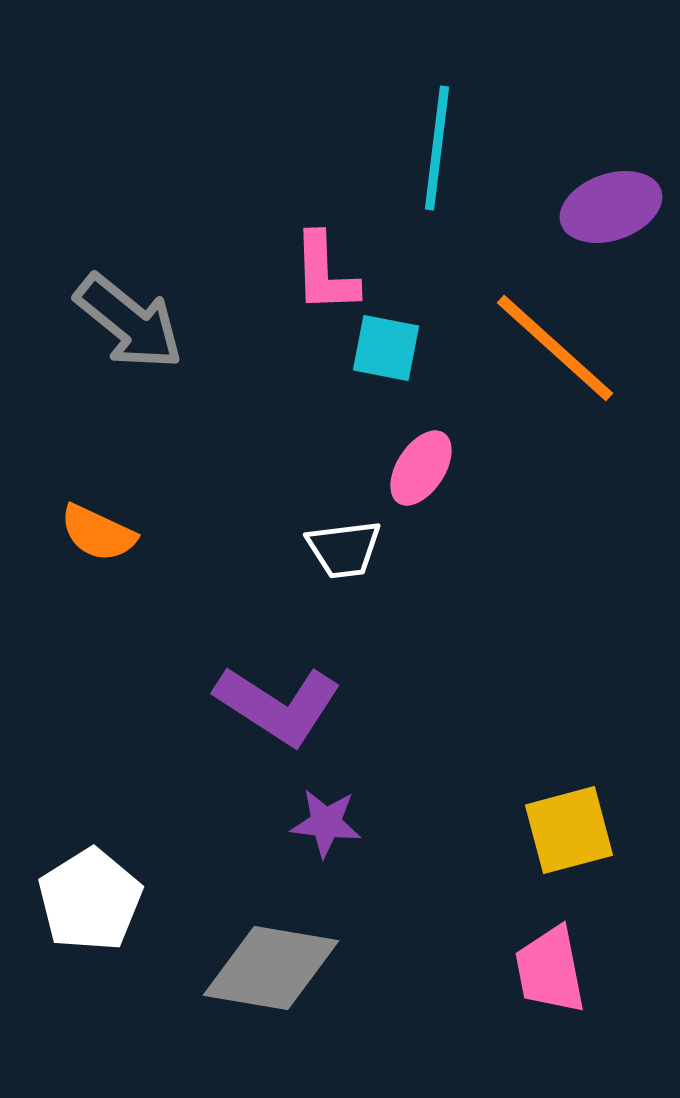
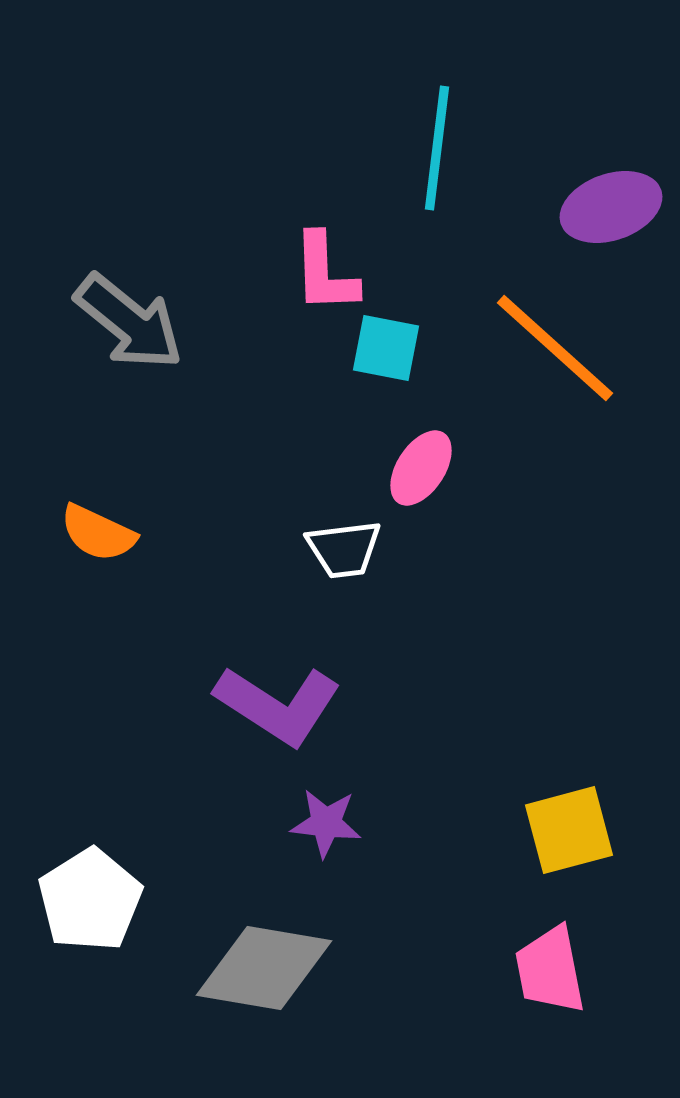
gray diamond: moved 7 px left
